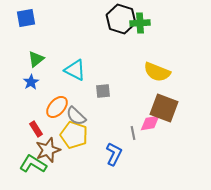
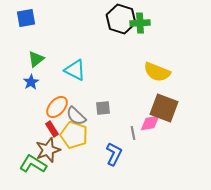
gray square: moved 17 px down
red rectangle: moved 16 px right
